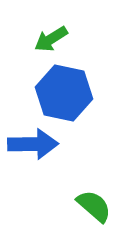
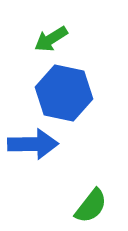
green semicircle: moved 3 px left; rotated 87 degrees clockwise
